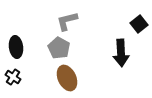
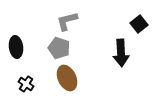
gray pentagon: rotated 10 degrees counterclockwise
black cross: moved 13 px right, 7 px down
